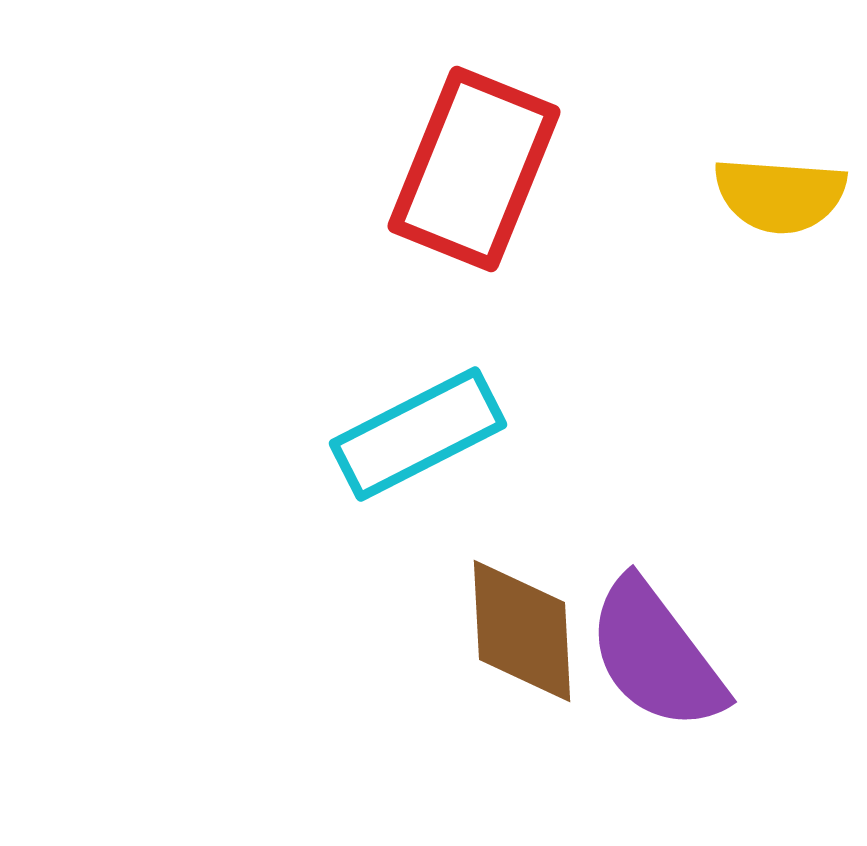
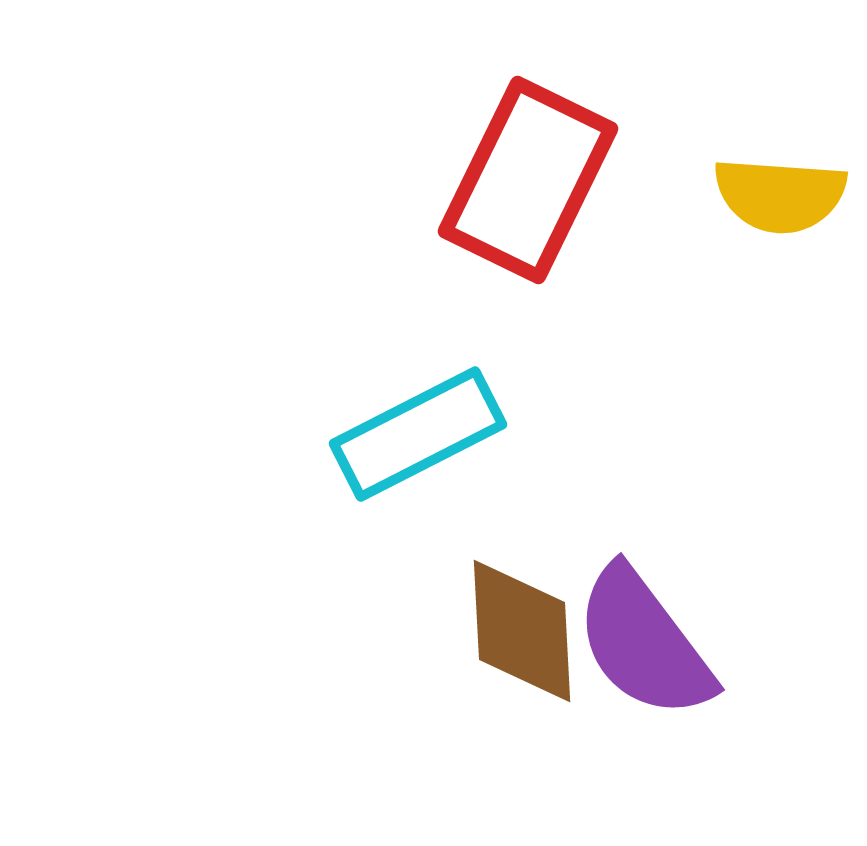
red rectangle: moved 54 px right, 11 px down; rotated 4 degrees clockwise
purple semicircle: moved 12 px left, 12 px up
